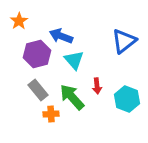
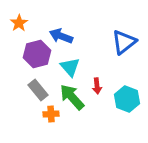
orange star: moved 2 px down
blue triangle: moved 1 px down
cyan triangle: moved 4 px left, 7 px down
